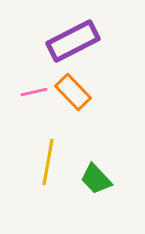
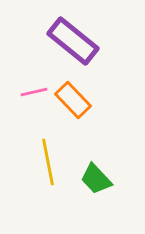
purple rectangle: rotated 66 degrees clockwise
orange rectangle: moved 8 px down
yellow line: rotated 21 degrees counterclockwise
